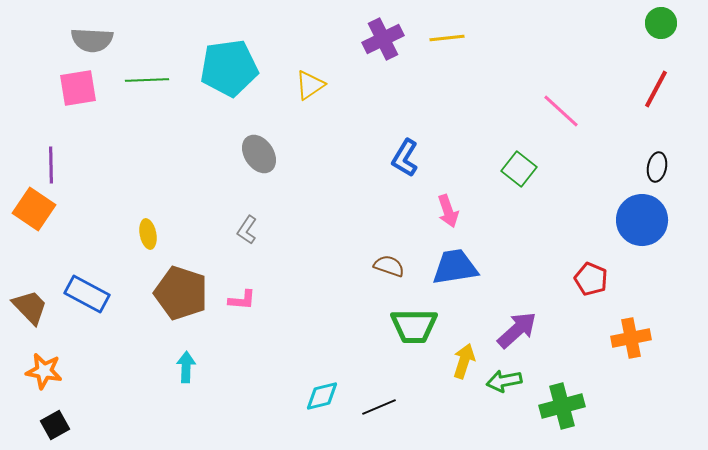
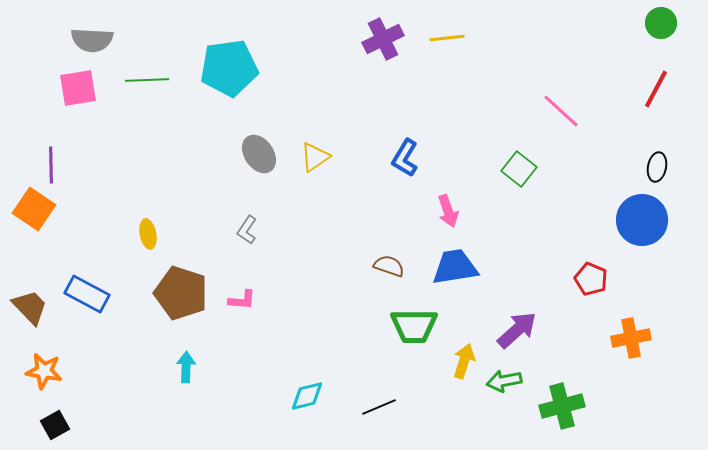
yellow triangle: moved 5 px right, 72 px down
cyan diamond: moved 15 px left
